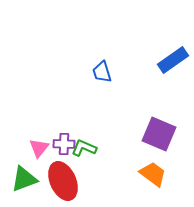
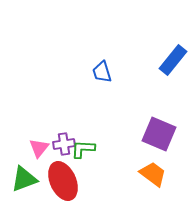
blue rectangle: rotated 16 degrees counterclockwise
purple cross: rotated 10 degrees counterclockwise
green L-shape: moved 1 px left, 1 px down; rotated 20 degrees counterclockwise
